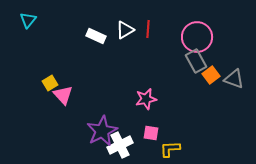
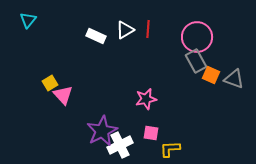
orange square: rotated 30 degrees counterclockwise
